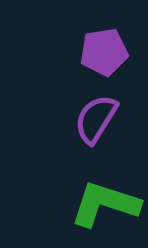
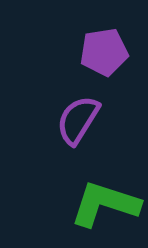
purple semicircle: moved 18 px left, 1 px down
